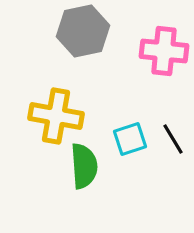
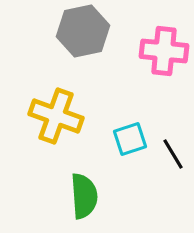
yellow cross: rotated 10 degrees clockwise
black line: moved 15 px down
green semicircle: moved 30 px down
